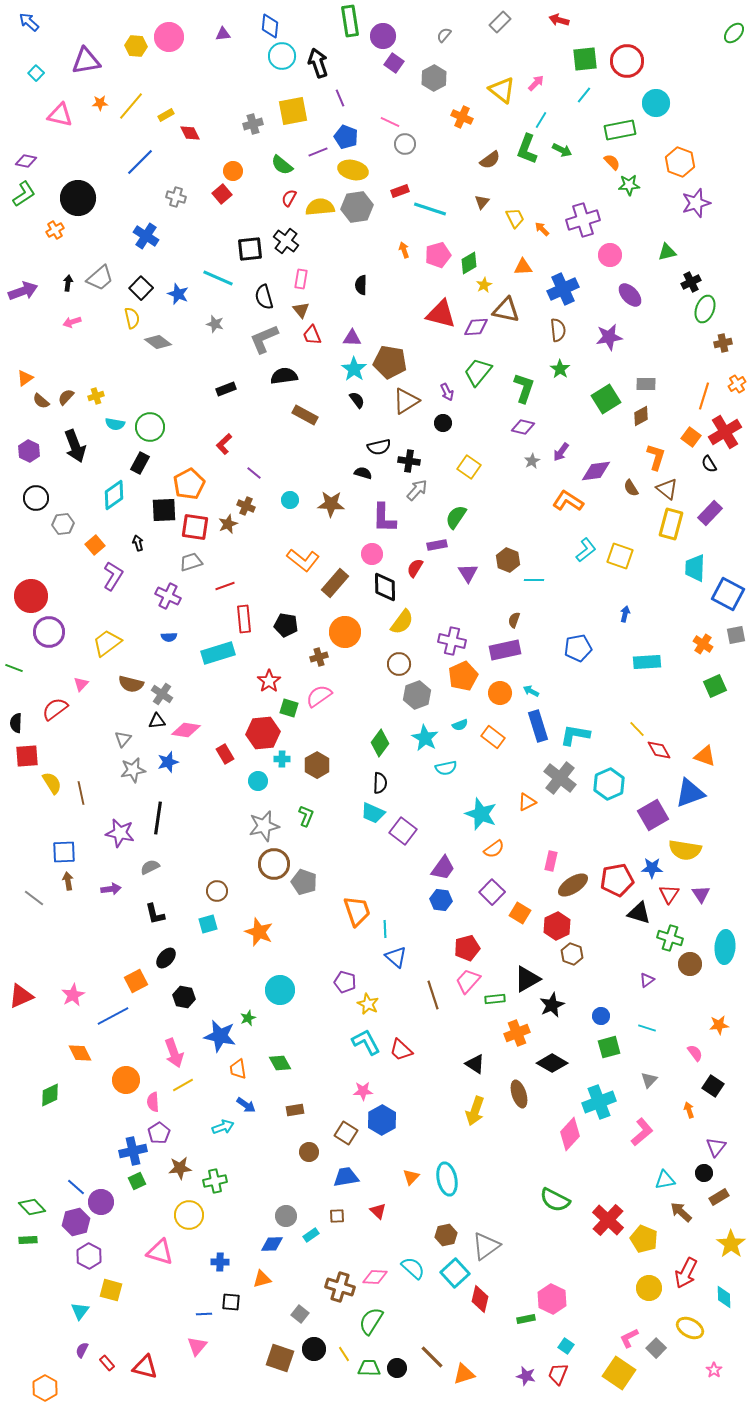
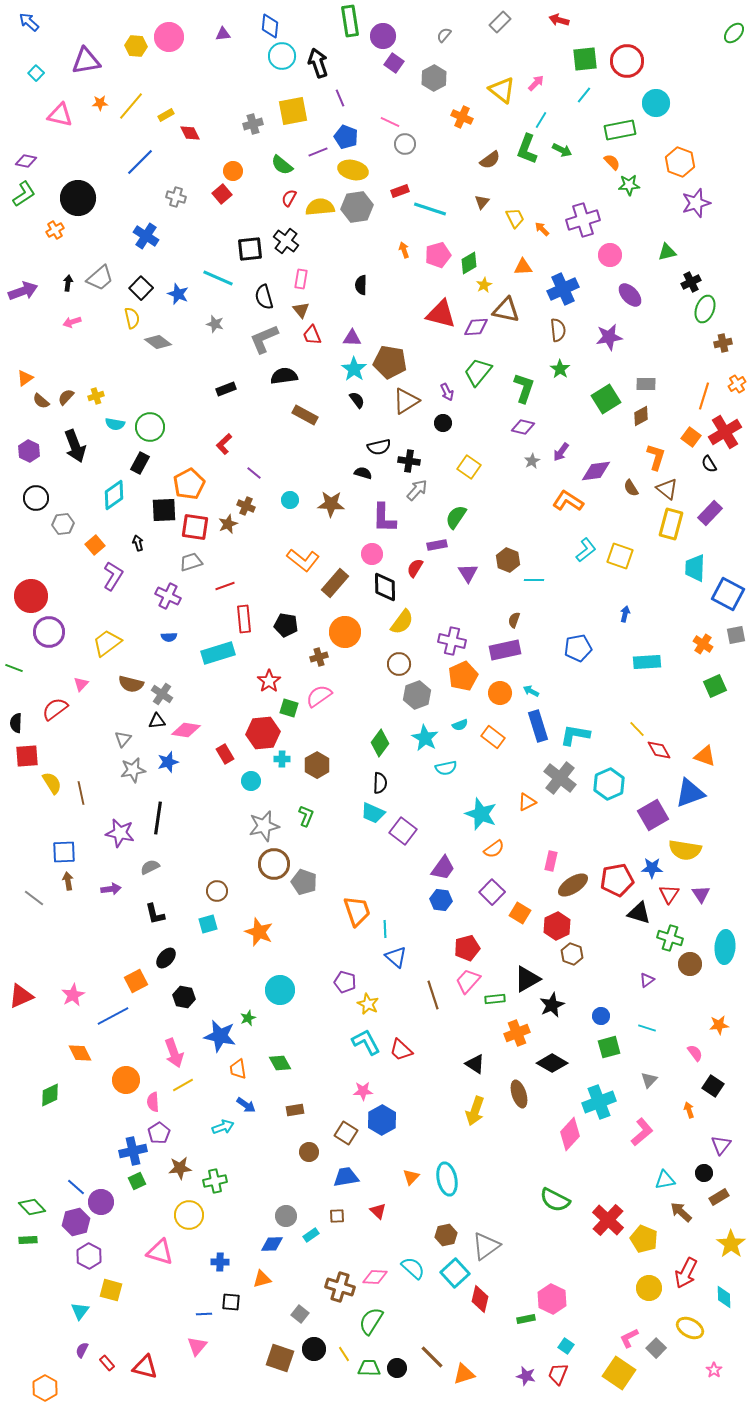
cyan circle at (258, 781): moved 7 px left
purple triangle at (716, 1147): moved 5 px right, 2 px up
